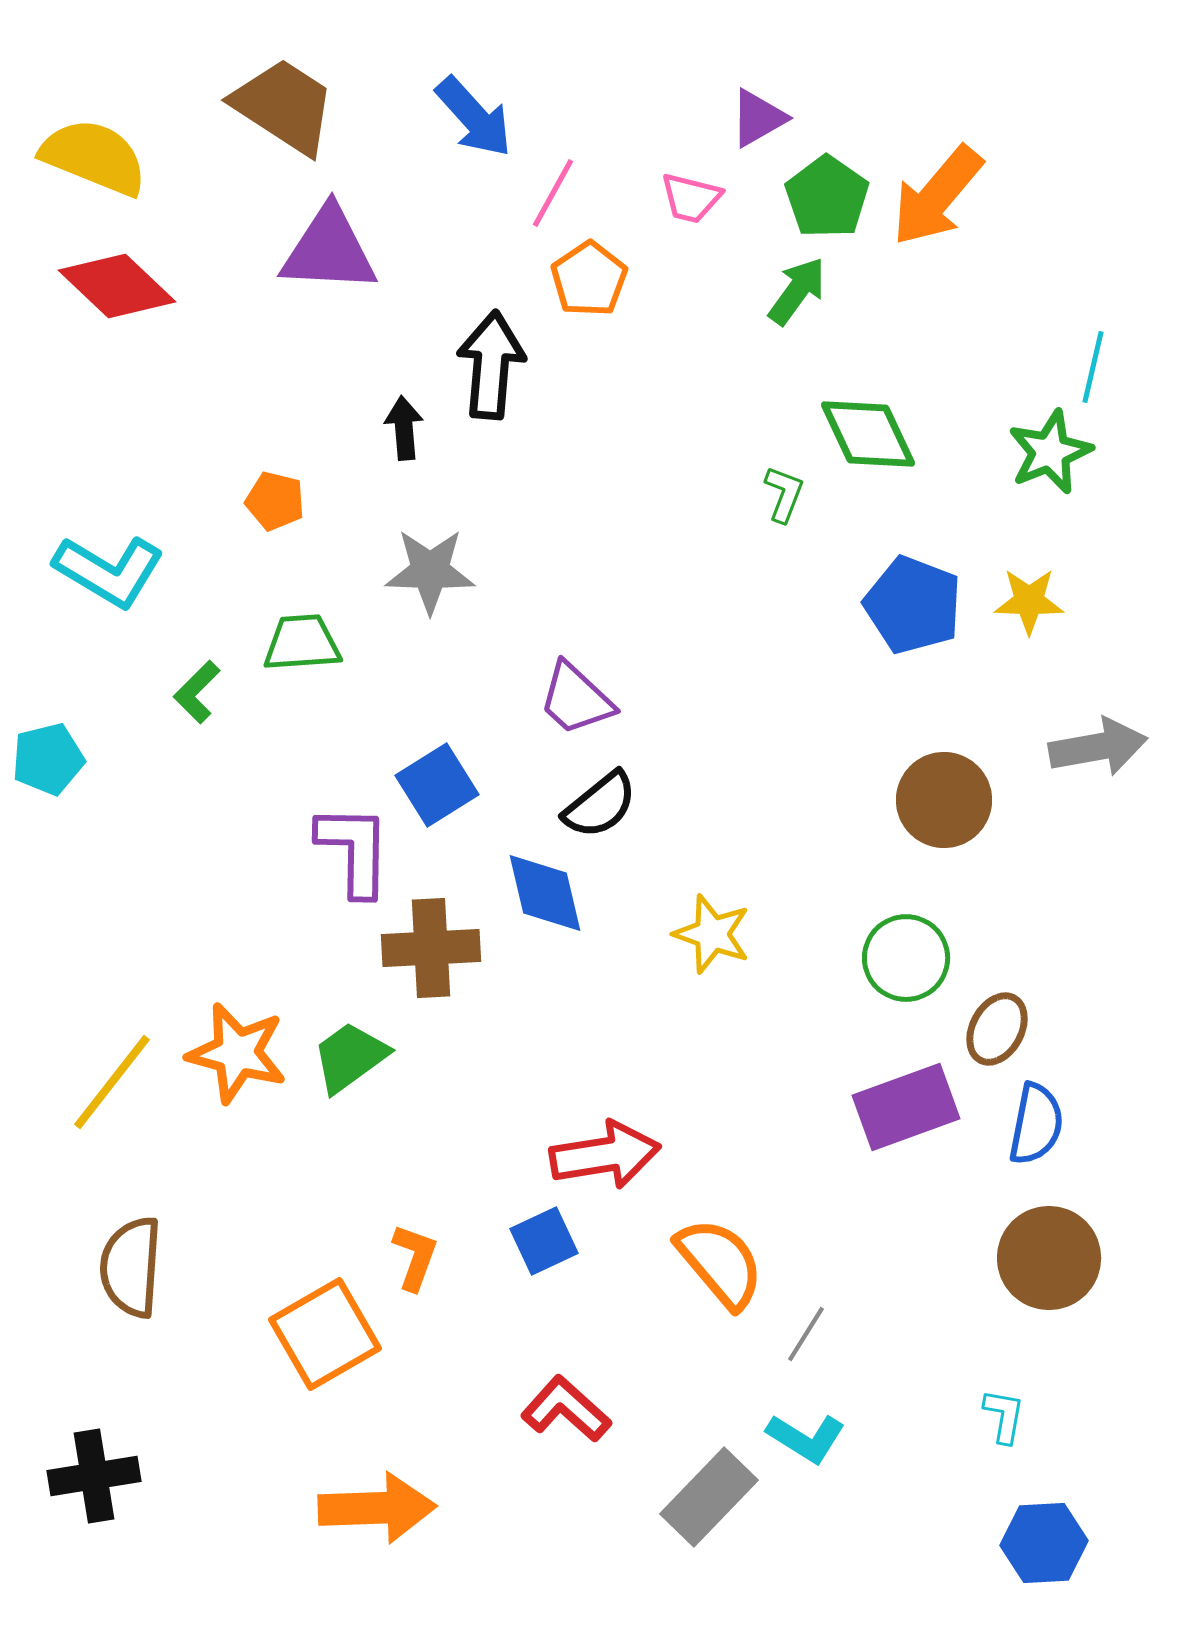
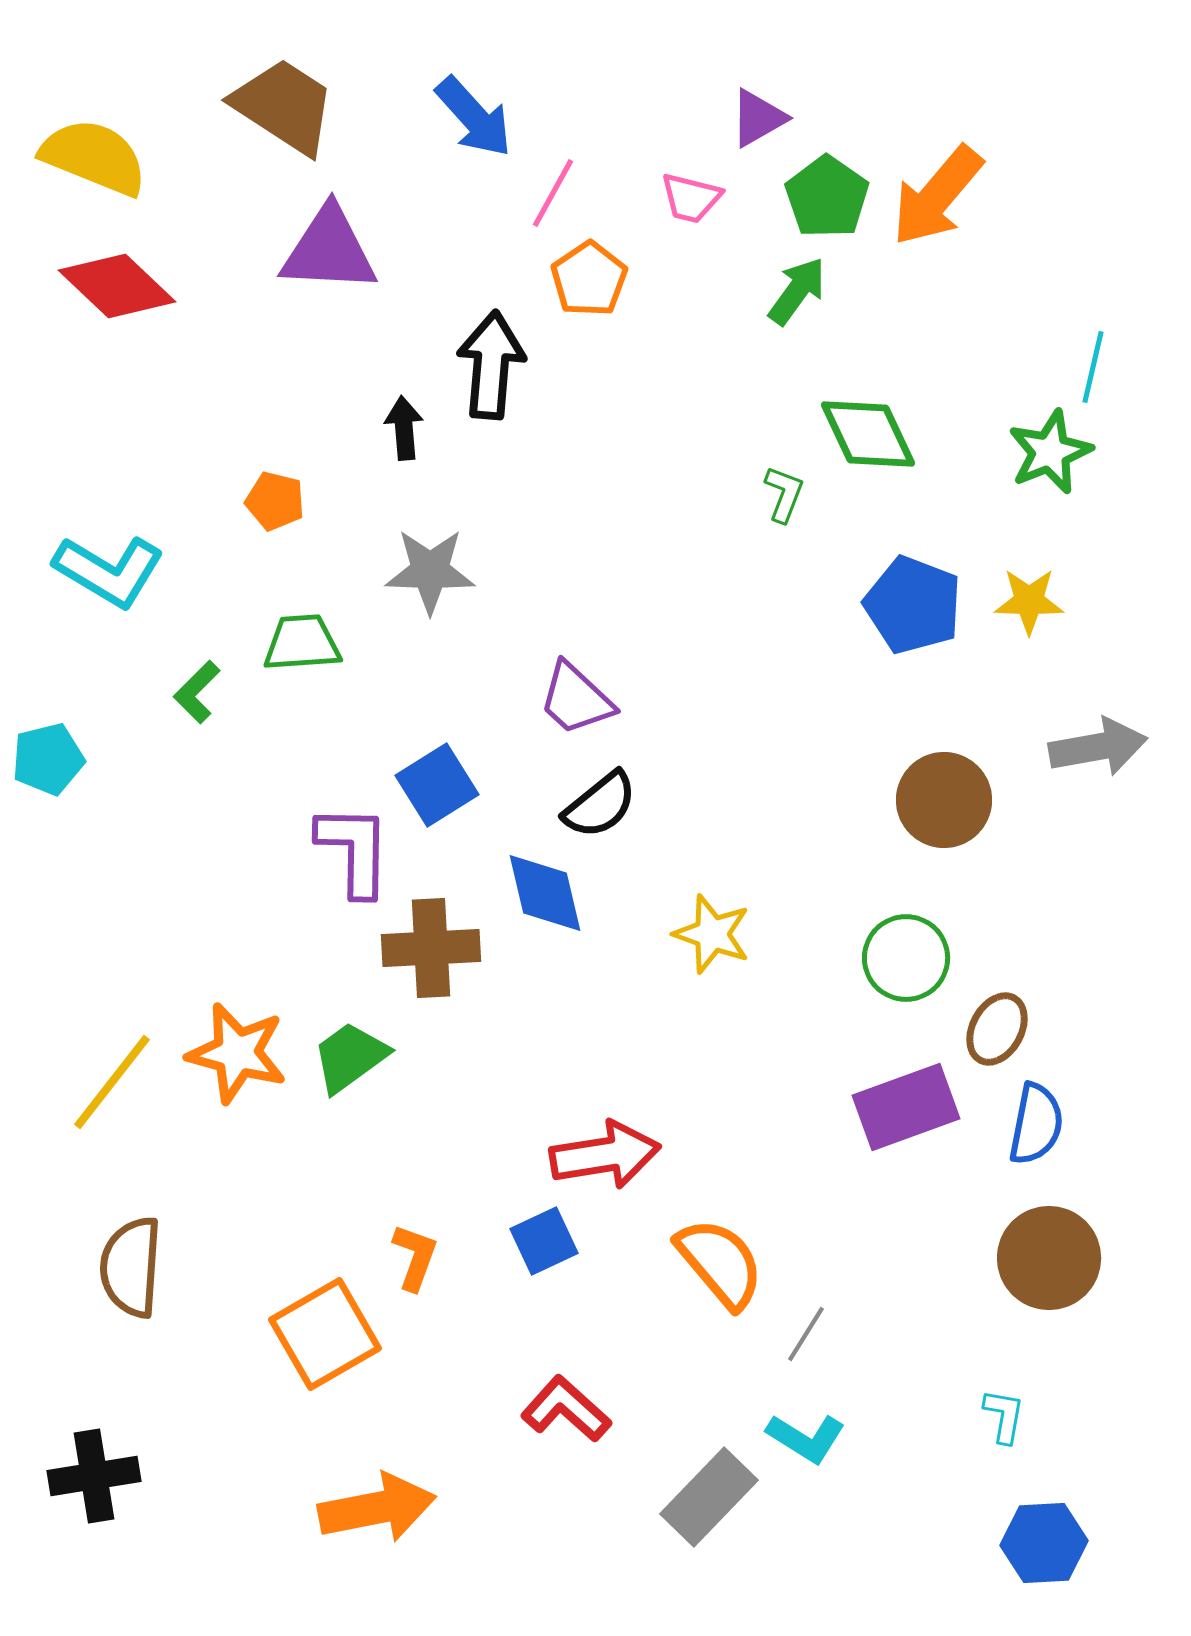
orange arrow at (377, 1508): rotated 9 degrees counterclockwise
